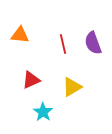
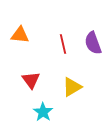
red triangle: rotated 42 degrees counterclockwise
